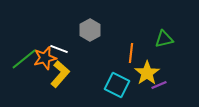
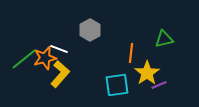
cyan square: rotated 35 degrees counterclockwise
